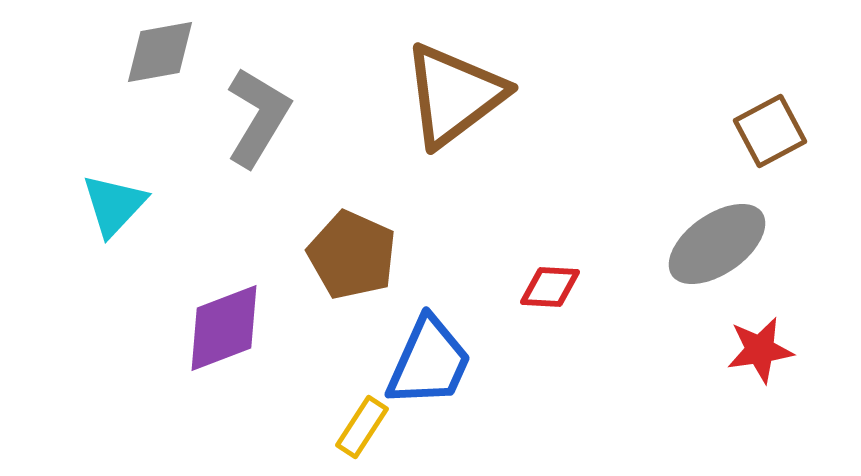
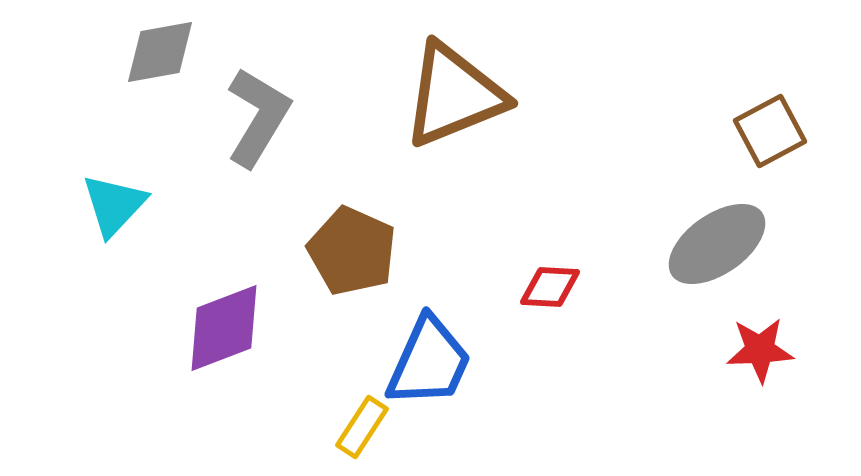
brown triangle: rotated 15 degrees clockwise
brown pentagon: moved 4 px up
red star: rotated 6 degrees clockwise
